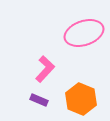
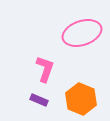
pink ellipse: moved 2 px left
pink L-shape: rotated 24 degrees counterclockwise
